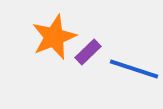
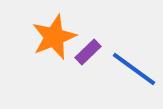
blue line: rotated 18 degrees clockwise
